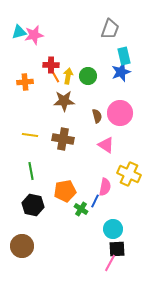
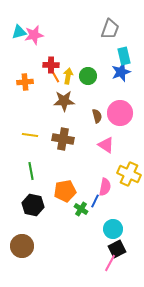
black square: rotated 24 degrees counterclockwise
